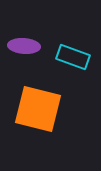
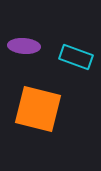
cyan rectangle: moved 3 px right
